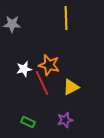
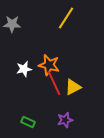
yellow line: rotated 35 degrees clockwise
red line: moved 12 px right
yellow triangle: moved 2 px right
